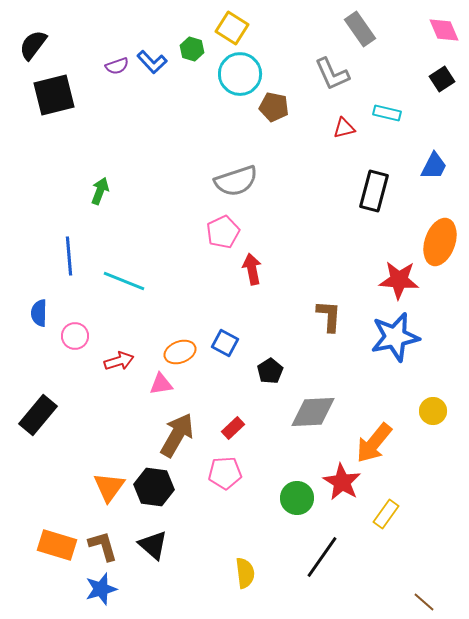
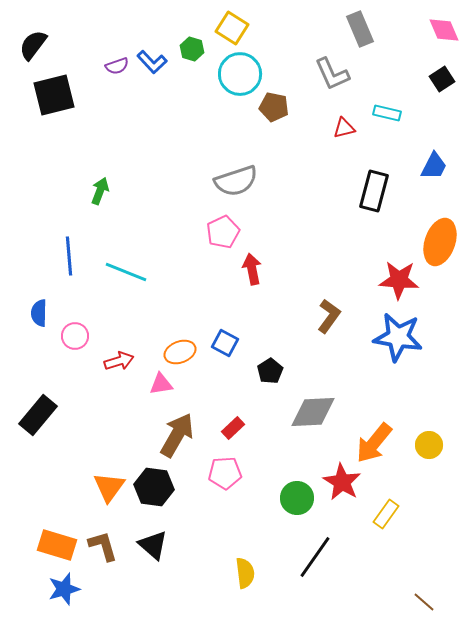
gray rectangle at (360, 29): rotated 12 degrees clockwise
cyan line at (124, 281): moved 2 px right, 9 px up
brown L-shape at (329, 316): rotated 32 degrees clockwise
blue star at (395, 337): moved 3 px right; rotated 21 degrees clockwise
yellow circle at (433, 411): moved 4 px left, 34 px down
black line at (322, 557): moved 7 px left
blue star at (101, 589): moved 37 px left
